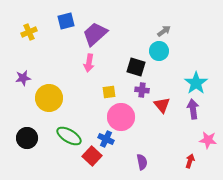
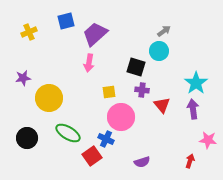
green ellipse: moved 1 px left, 3 px up
red square: rotated 12 degrees clockwise
purple semicircle: rotated 84 degrees clockwise
